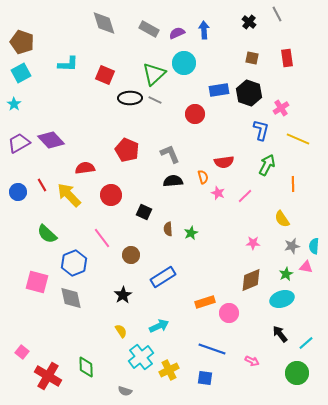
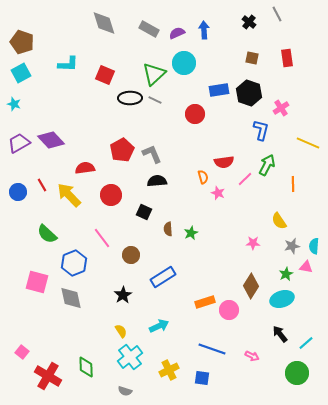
cyan star at (14, 104): rotated 16 degrees counterclockwise
yellow line at (298, 139): moved 10 px right, 4 px down
red pentagon at (127, 150): moved 5 px left; rotated 20 degrees clockwise
gray L-shape at (170, 154): moved 18 px left
black semicircle at (173, 181): moved 16 px left
pink line at (245, 196): moved 17 px up
yellow semicircle at (282, 219): moved 3 px left, 2 px down
brown diamond at (251, 280): moved 6 px down; rotated 35 degrees counterclockwise
pink circle at (229, 313): moved 3 px up
cyan cross at (141, 357): moved 11 px left
pink arrow at (252, 361): moved 5 px up
blue square at (205, 378): moved 3 px left
